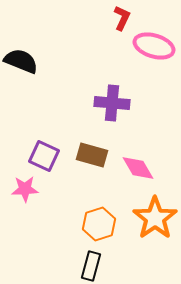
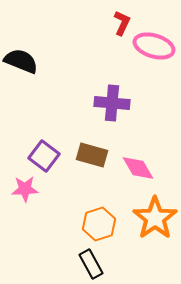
red L-shape: moved 5 px down
purple square: rotated 12 degrees clockwise
black rectangle: moved 2 px up; rotated 44 degrees counterclockwise
